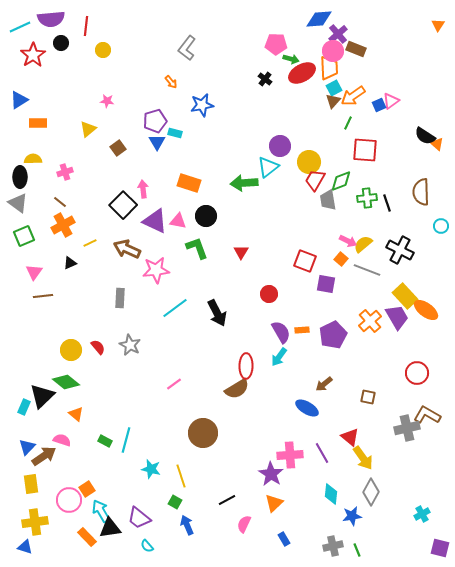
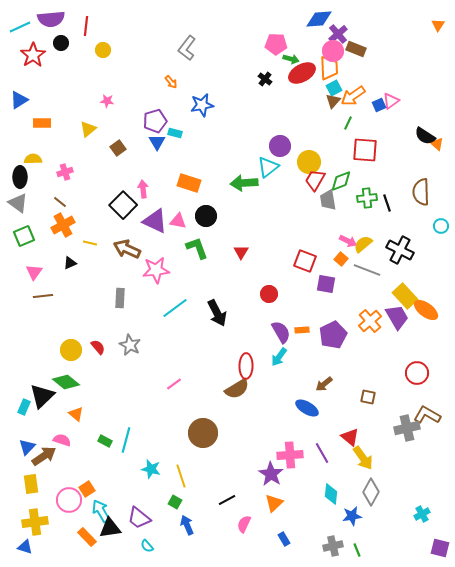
orange rectangle at (38, 123): moved 4 px right
yellow line at (90, 243): rotated 40 degrees clockwise
